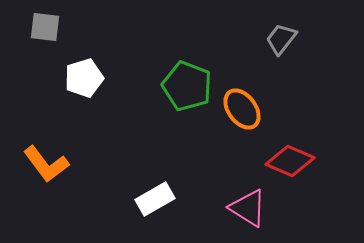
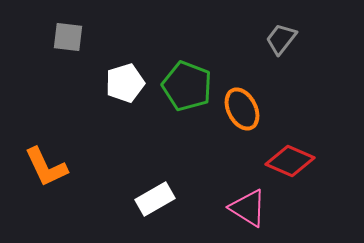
gray square: moved 23 px right, 10 px down
white pentagon: moved 41 px right, 5 px down
orange ellipse: rotated 9 degrees clockwise
orange L-shape: moved 3 px down; rotated 12 degrees clockwise
